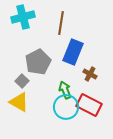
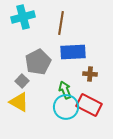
blue rectangle: rotated 65 degrees clockwise
brown cross: rotated 24 degrees counterclockwise
